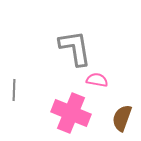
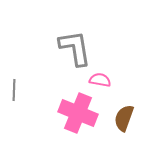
pink semicircle: moved 3 px right
pink cross: moved 7 px right
brown semicircle: moved 2 px right
